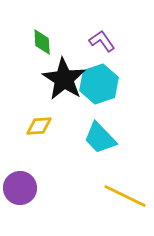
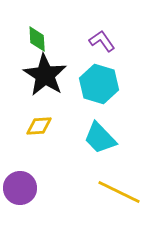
green diamond: moved 5 px left, 3 px up
black star: moved 19 px left, 4 px up
cyan hexagon: rotated 24 degrees counterclockwise
yellow line: moved 6 px left, 4 px up
